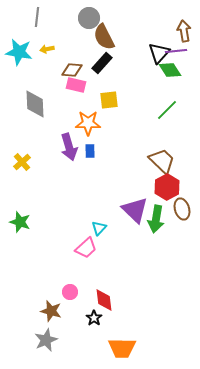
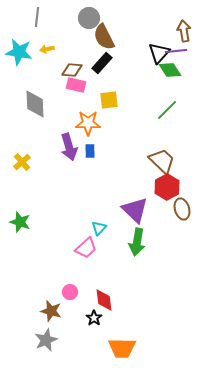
green arrow: moved 19 px left, 23 px down
